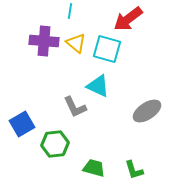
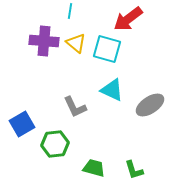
cyan triangle: moved 14 px right, 4 px down
gray ellipse: moved 3 px right, 6 px up
